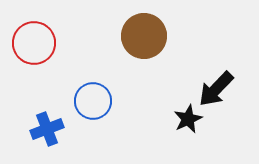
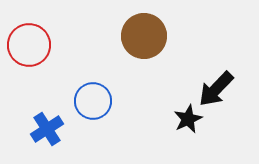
red circle: moved 5 px left, 2 px down
blue cross: rotated 12 degrees counterclockwise
